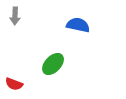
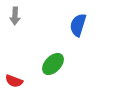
blue semicircle: rotated 85 degrees counterclockwise
red semicircle: moved 3 px up
